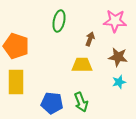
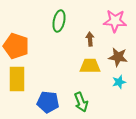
brown arrow: rotated 24 degrees counterclockwise
yellow trapezoid: moved 8 px right, 1 px down
yellow rectangle: moved 1 px right, 3 px up
blue pentagon: moved 4 px left, 1 px up
